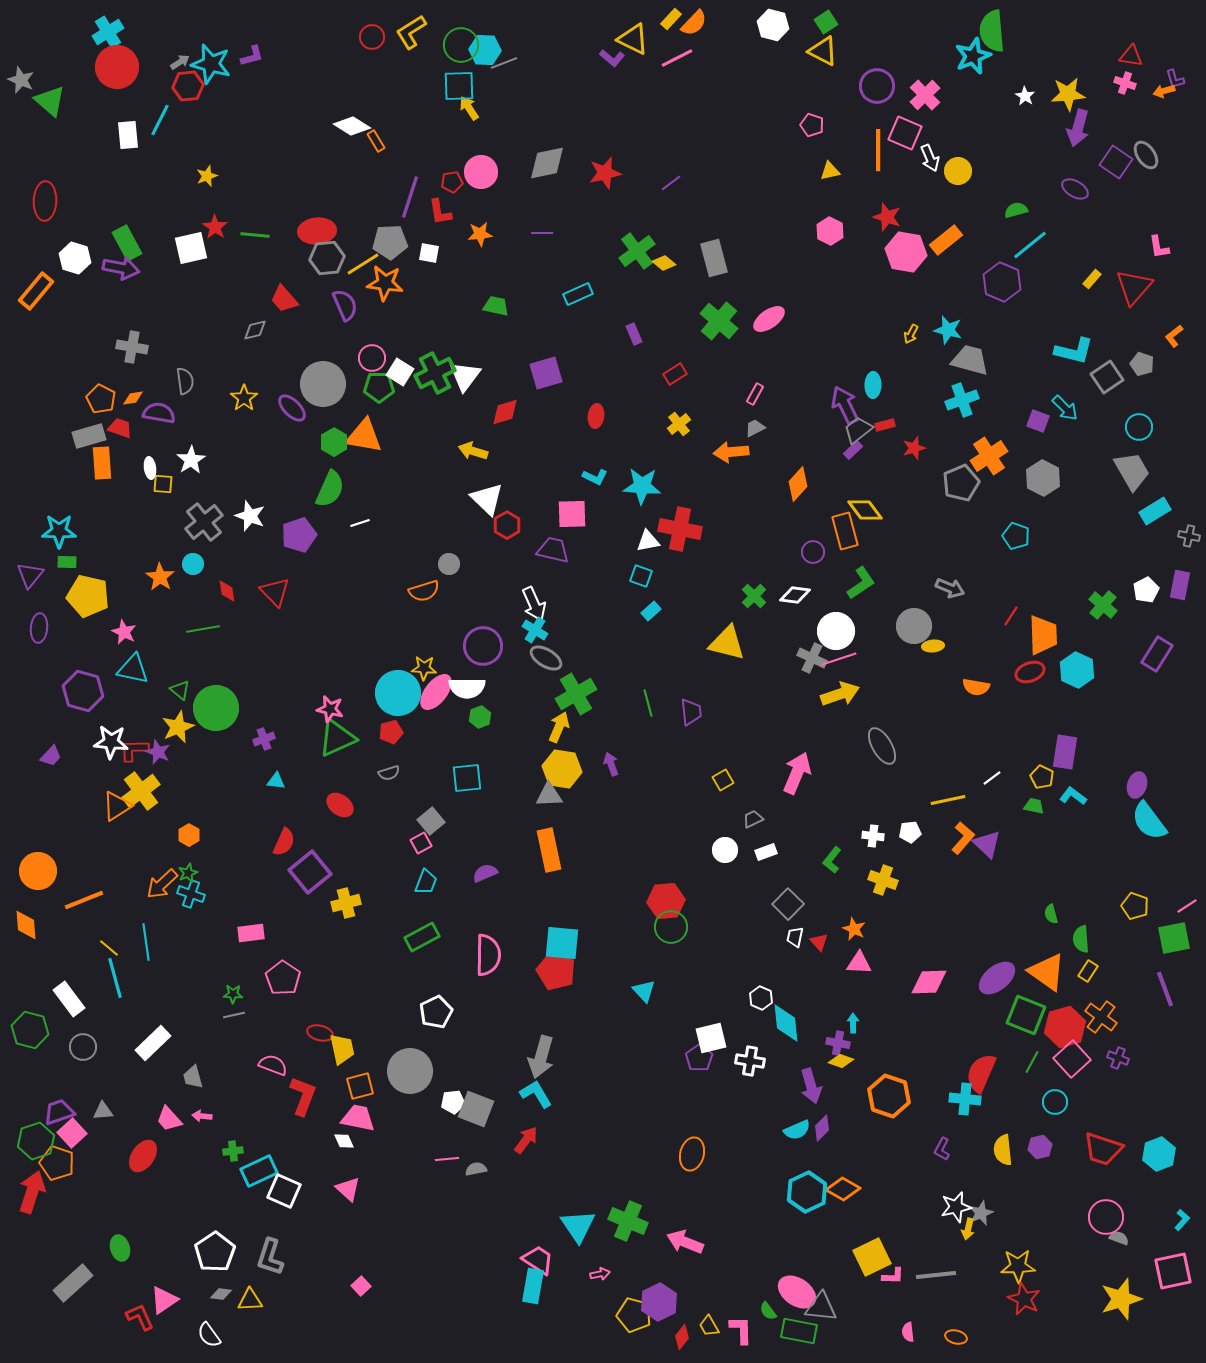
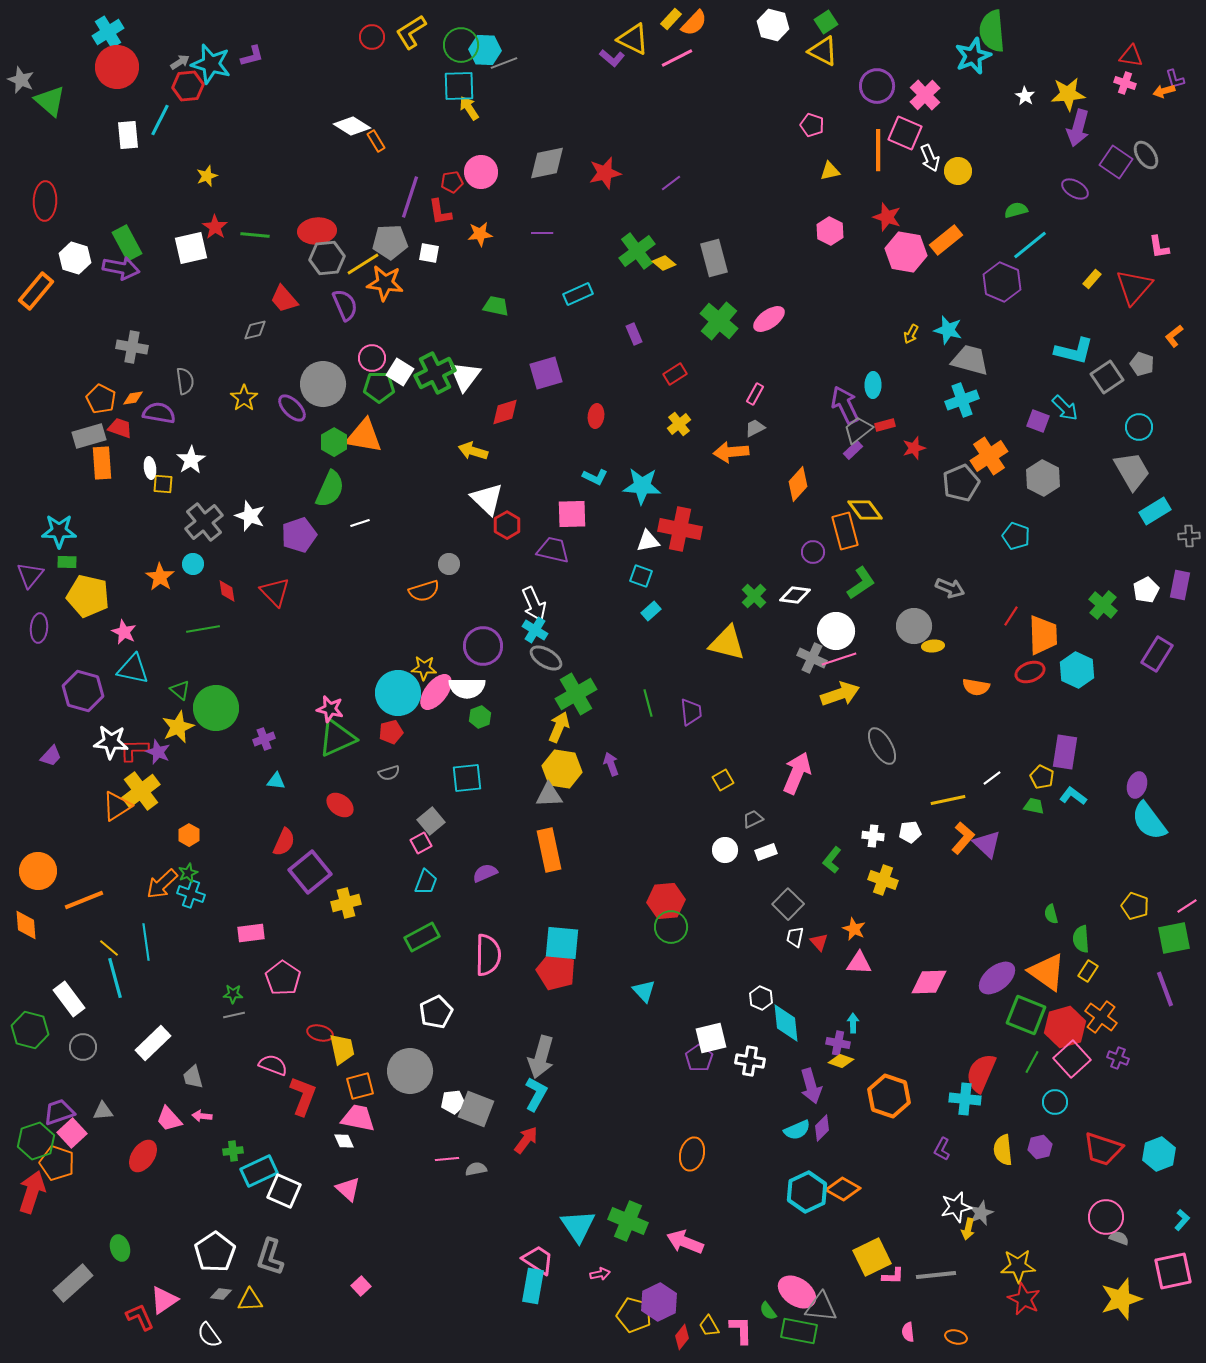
gray cross at (1189, 536): rotated 15 degrees counterclockwise
cyan L-shape at (536, 1094): rotated 60 degrees clockwise
